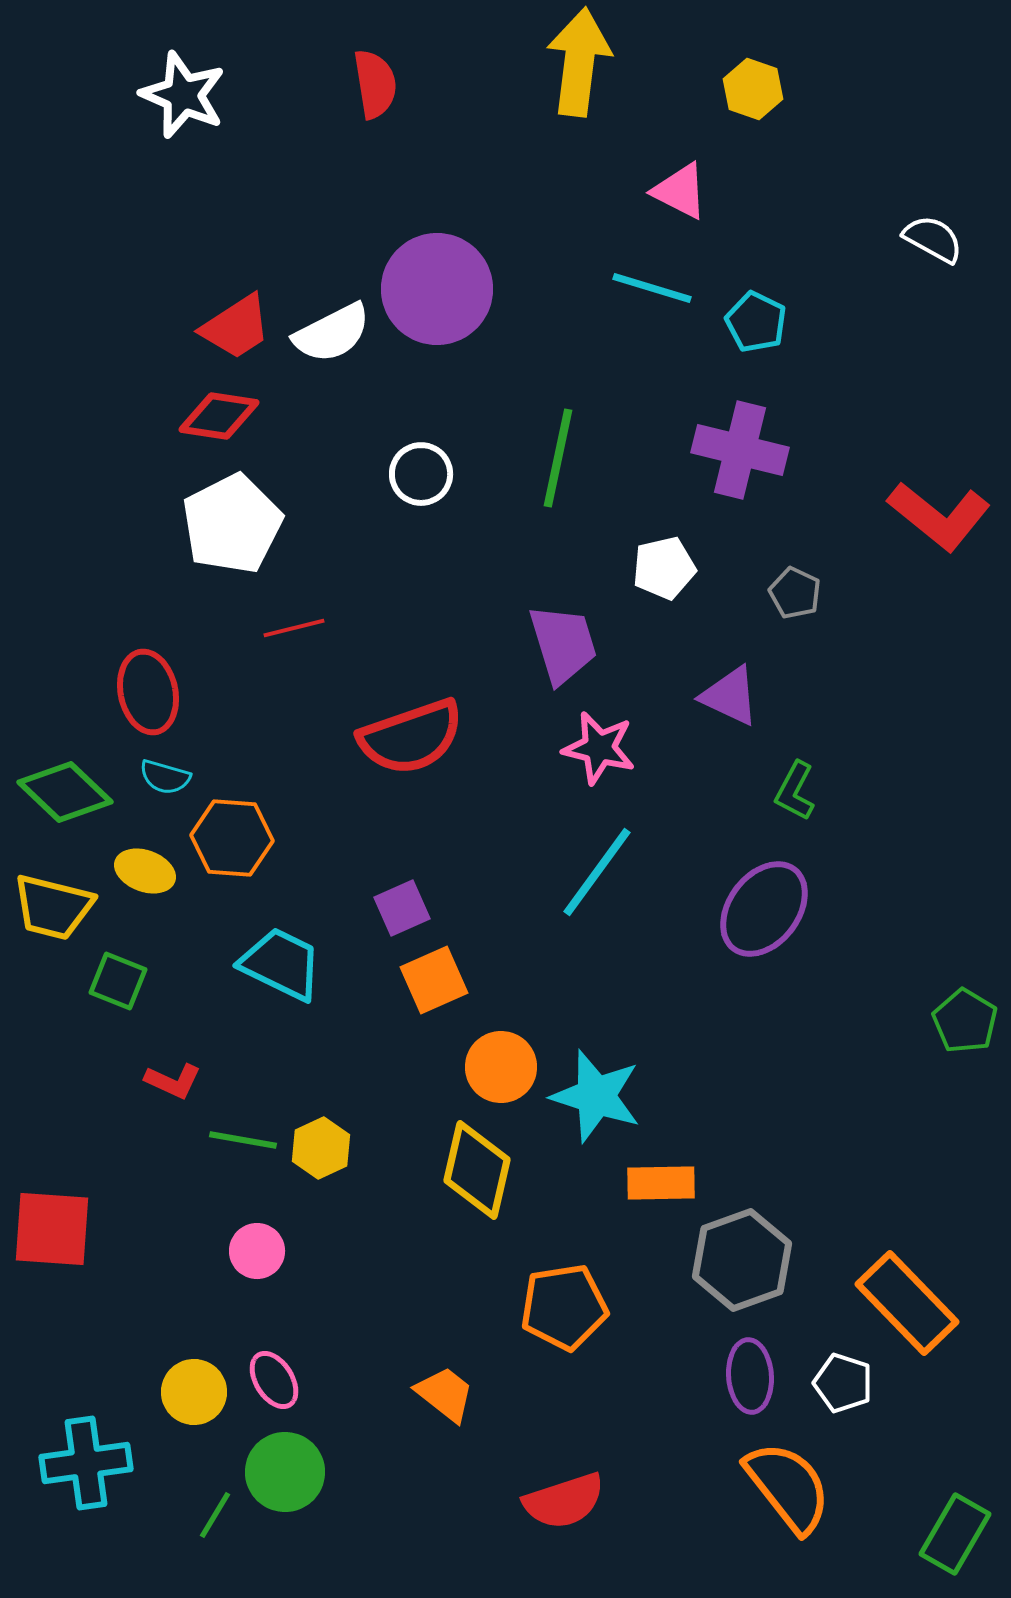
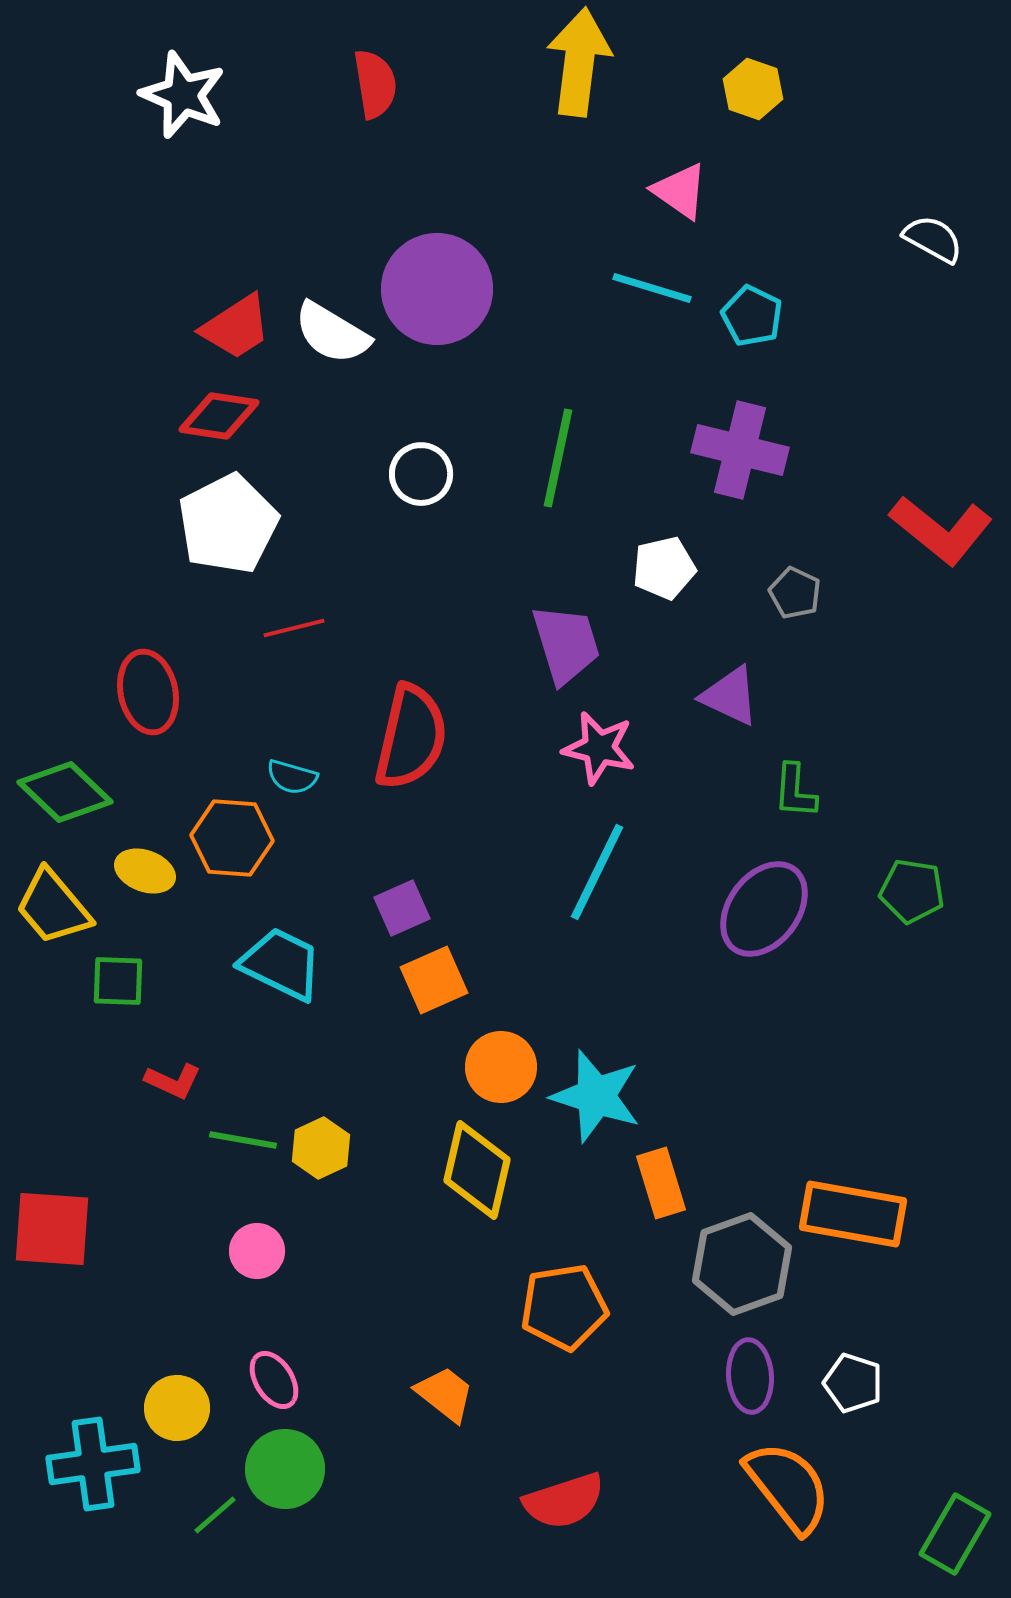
pink triangle at (680, 191): rotated 8 degrees clockwise
cyan pentagon at (756, 322): moved 4 px left, 6 px up
white semicircle at (332, 333): rotated 58 degrees clockwise
red L-shape at (939, 516): moved 2 px right, 14 px down
white pentagon at (232, 524): moved 4 px left
purple trapezoid at (563, 644): moved 3 px right
red semicircle at (411, 737): rotated 58 degrees counterclockwise
cyan semicircle at (165, 777): moved 127 px right
green L-shape at (795, 791): rotated 24 degrees counterclockwise
cyan line at (597, 872): rotated 10 degrees counterclockwise
yellow trapezoid at (53, 907): rotated 36 degrees clockwise
green square at (118, 981): rotated 20 degrees counterclockwise
green pentagon at (965, 1021): moved 53 px left, 130 px up; rotated 22 degrees counterclockwise
orange rectangle at (661, 1183): rotated 74 degrees clockwise
gray hexagon at (742, 1260): moved 4 px down
orange rectangle at (907, 1303): moved 54 px left, 89 px up; rotated 36 degrees counterclockwise
white pentagon at (843, 1383): moved 10 px right
yellow circle at (194, 1392): moved 17 px left, 16 px down
cyan cross at (86, 1463): moved 7 px right, 1 px down
green circle at (285, 1472): moved 3 px up
green line at (215, 1515): rotated 18 degrees clockwise
